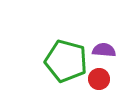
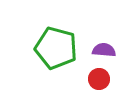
green pentagon: moved 10 px left, 13 px up
